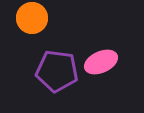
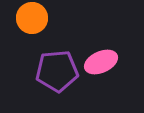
purple pentagon: rotated 12 degrees counterclockwise
